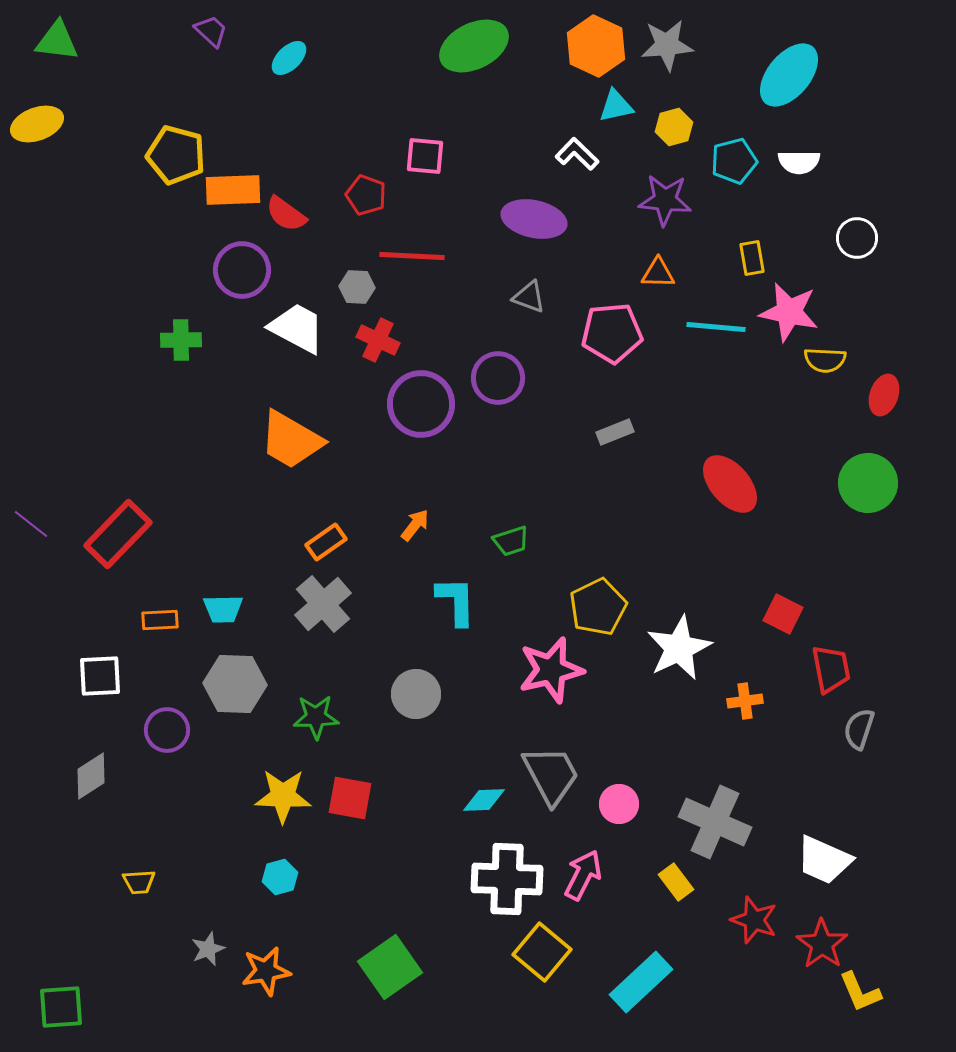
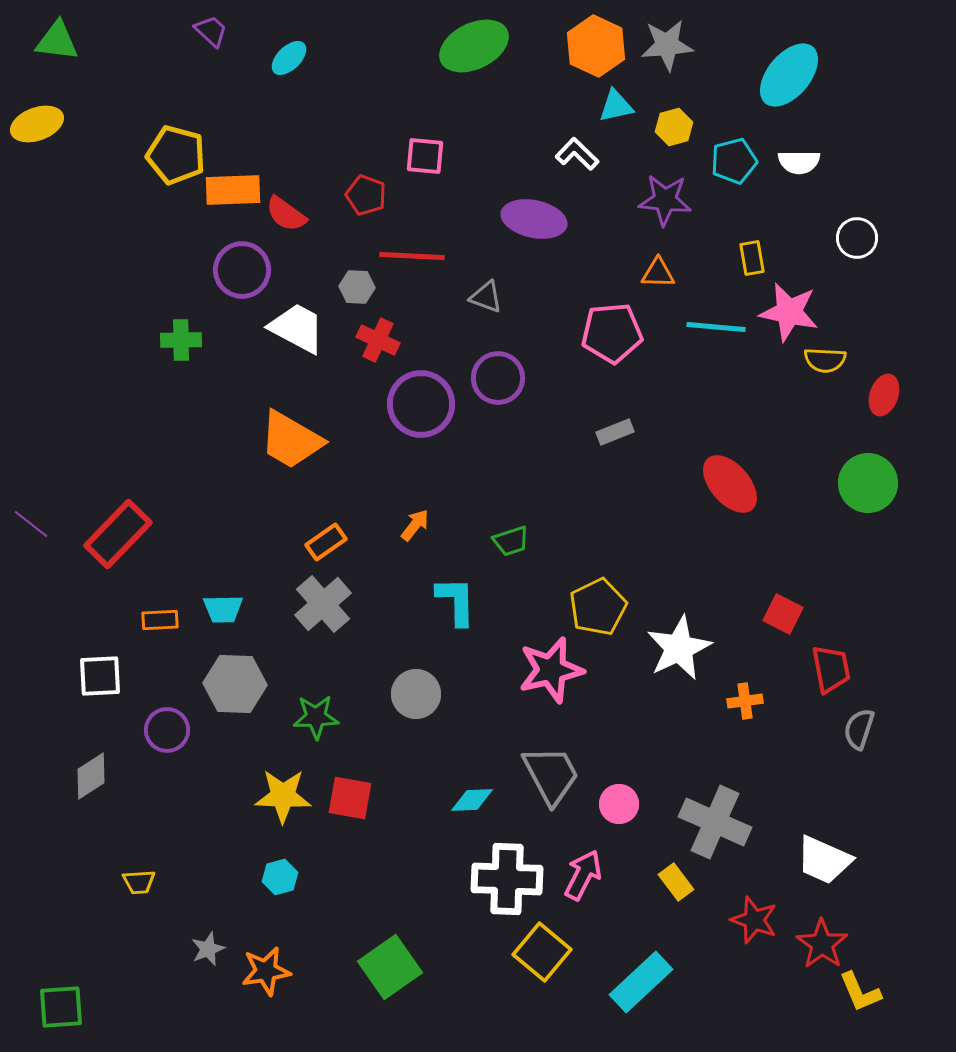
gray triangle at (529, 297): moved 43 px left
cyan diamond at (484, 800): moved 12 px left
